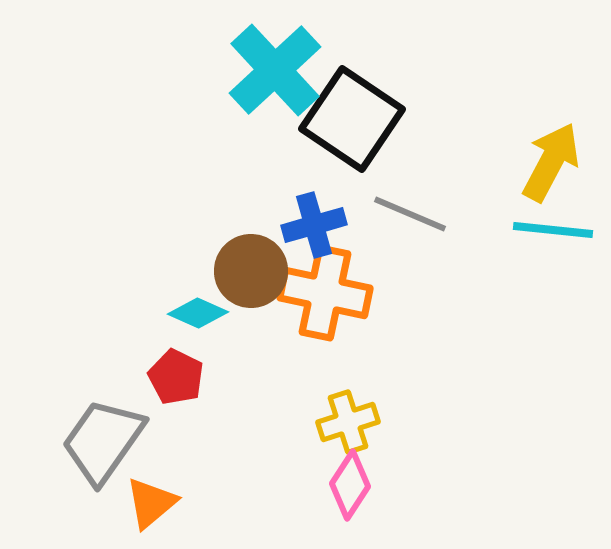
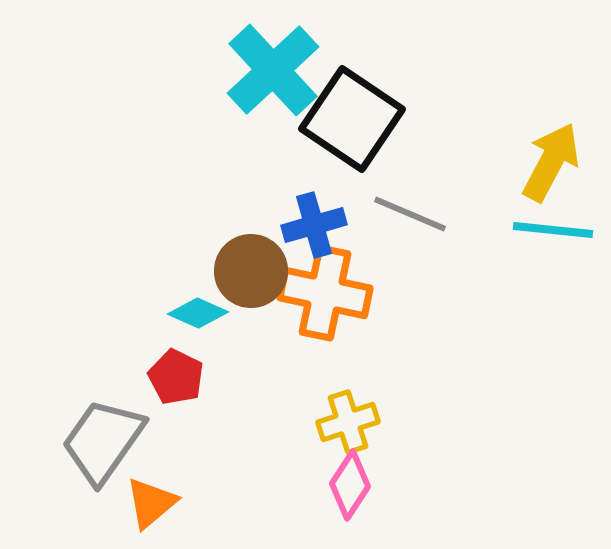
cyan cross: moved 2 px left
